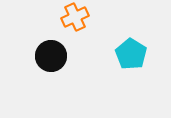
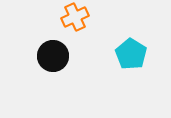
black circle: moved 2 px right
